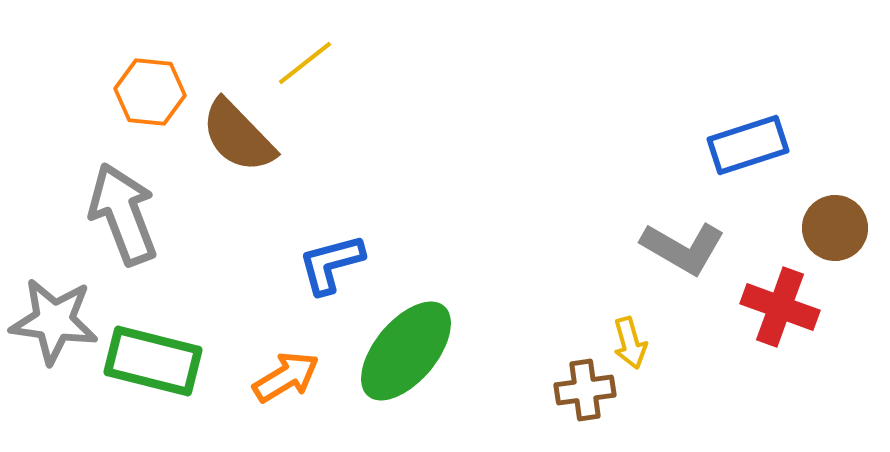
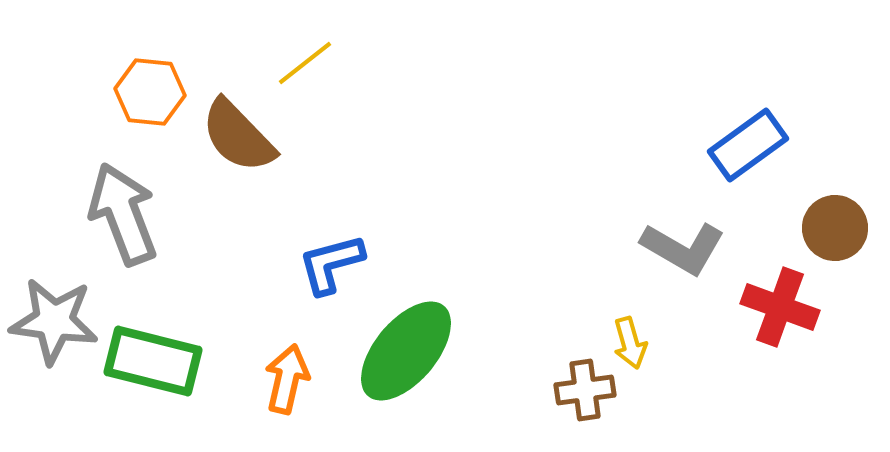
blue rectangle: rotated 18 degrees counterclockwise
orange arrow: moved 1 px right, 2 px down; rotated 46 degrees counterclockwise
